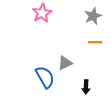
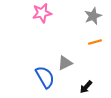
pink star: rotated 18 degrees clockwise
orange line: rotated 16 degrees counterclockwise
black arrow: rotated 40 degrees clockwise
